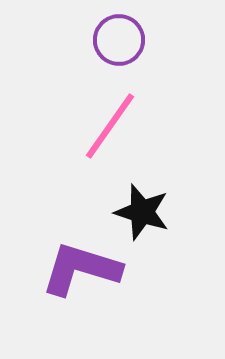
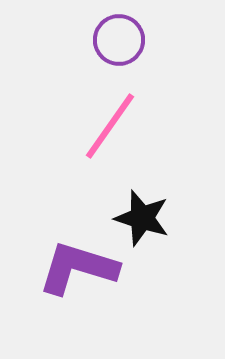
black star: moved 6 px down
purple L-shape: moved 3 px left, 1 px up
